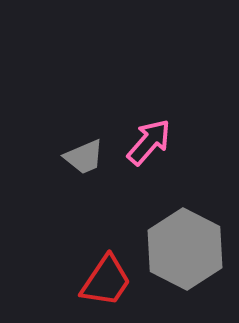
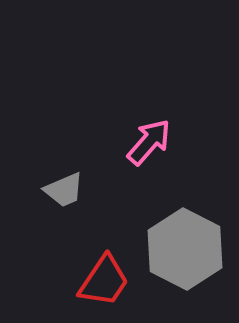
gray trapezoid: moved 20 px left, 33 px down
red trapezoid: moved 2 px left
